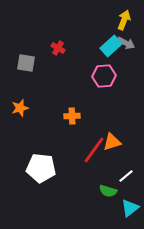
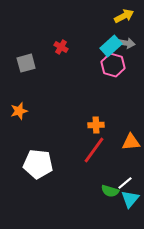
yellow arrow: moved 4 px up; rotated 42 degrees clockwise
gray arrow: rotated 18 degrees counterclockwise
red cross: moved 3 px right, 1 px up
gray square: rotated 24 degrees counterclockwise
pink hexagon: moved 9 px right, 11 px up; rotated 20 degrees clockwise
orange star: moved 1 px left, 3 px down
orange cross: moved 24 px right, 9 px down
orange triangle: moved 19 px right; rotated 12 degrees clockwise
white pentagon: moved 3 px left, 4 px up
white line: moved 1 px left, 7 px down
green semicircle: moved 2 px right
cyan triangle: moved 9 px up; rotated 12 degrees counterclockwise
